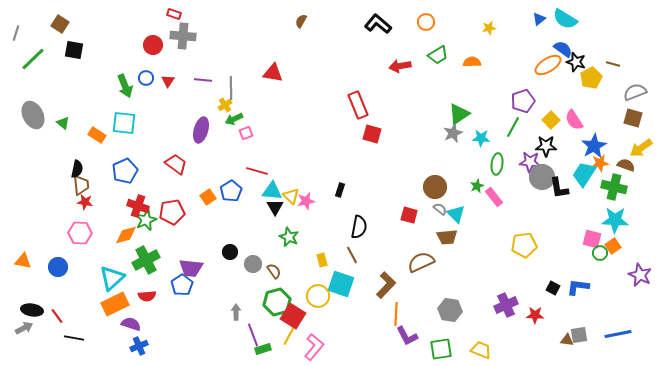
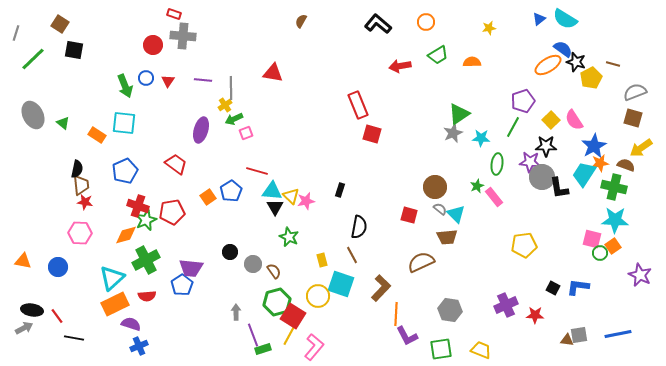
brown L-shape at (386, 285): moved 5 px left, 3 px down
